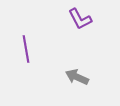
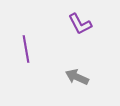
purple L-shape: moved 5 px down
